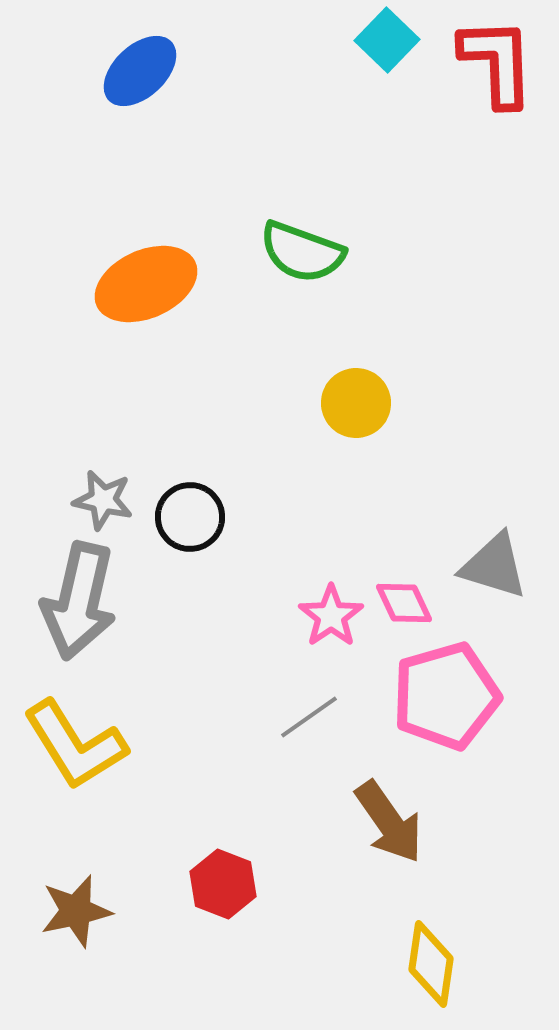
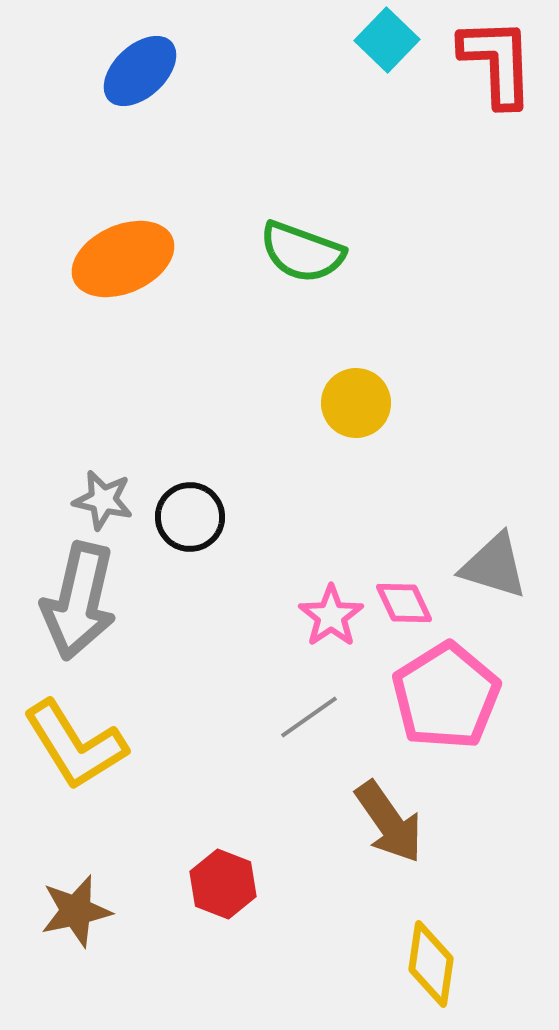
orange ellipse: moved 23 px left, 25 px up
pink pentagon: rotated 16 degrees counterclockwise
